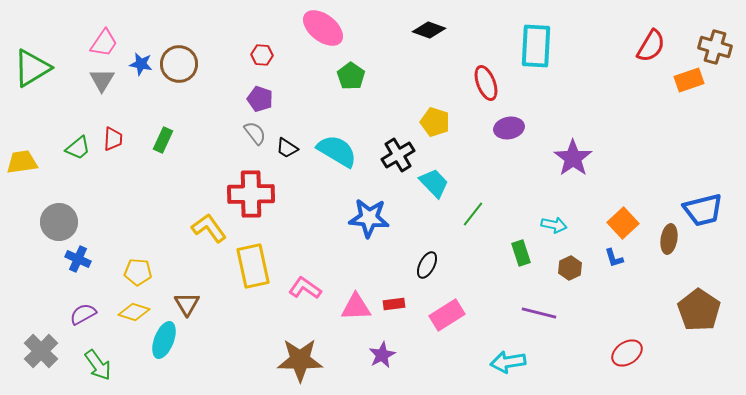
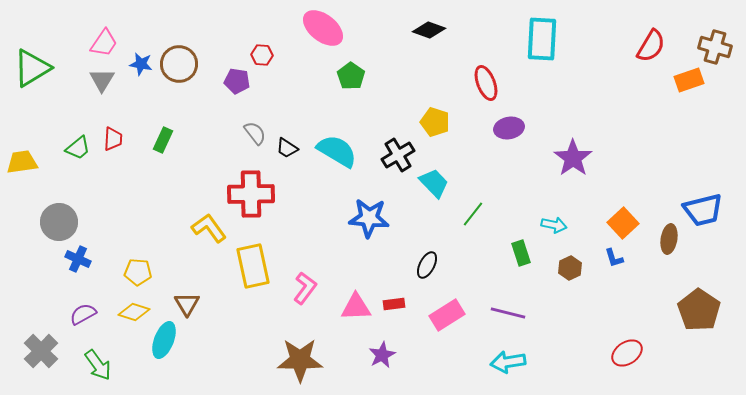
cyan rectangle at (536, 46): moved 6 px right, 7 px up
purple pentagon at (260, 99): moved 23 px left, 18 px up; rotated 10 degrees counterclockwise
pink L-shape at (305, 288): rotated 92 degrees clockwise
purple line at (539, 313): moved 31 px left
